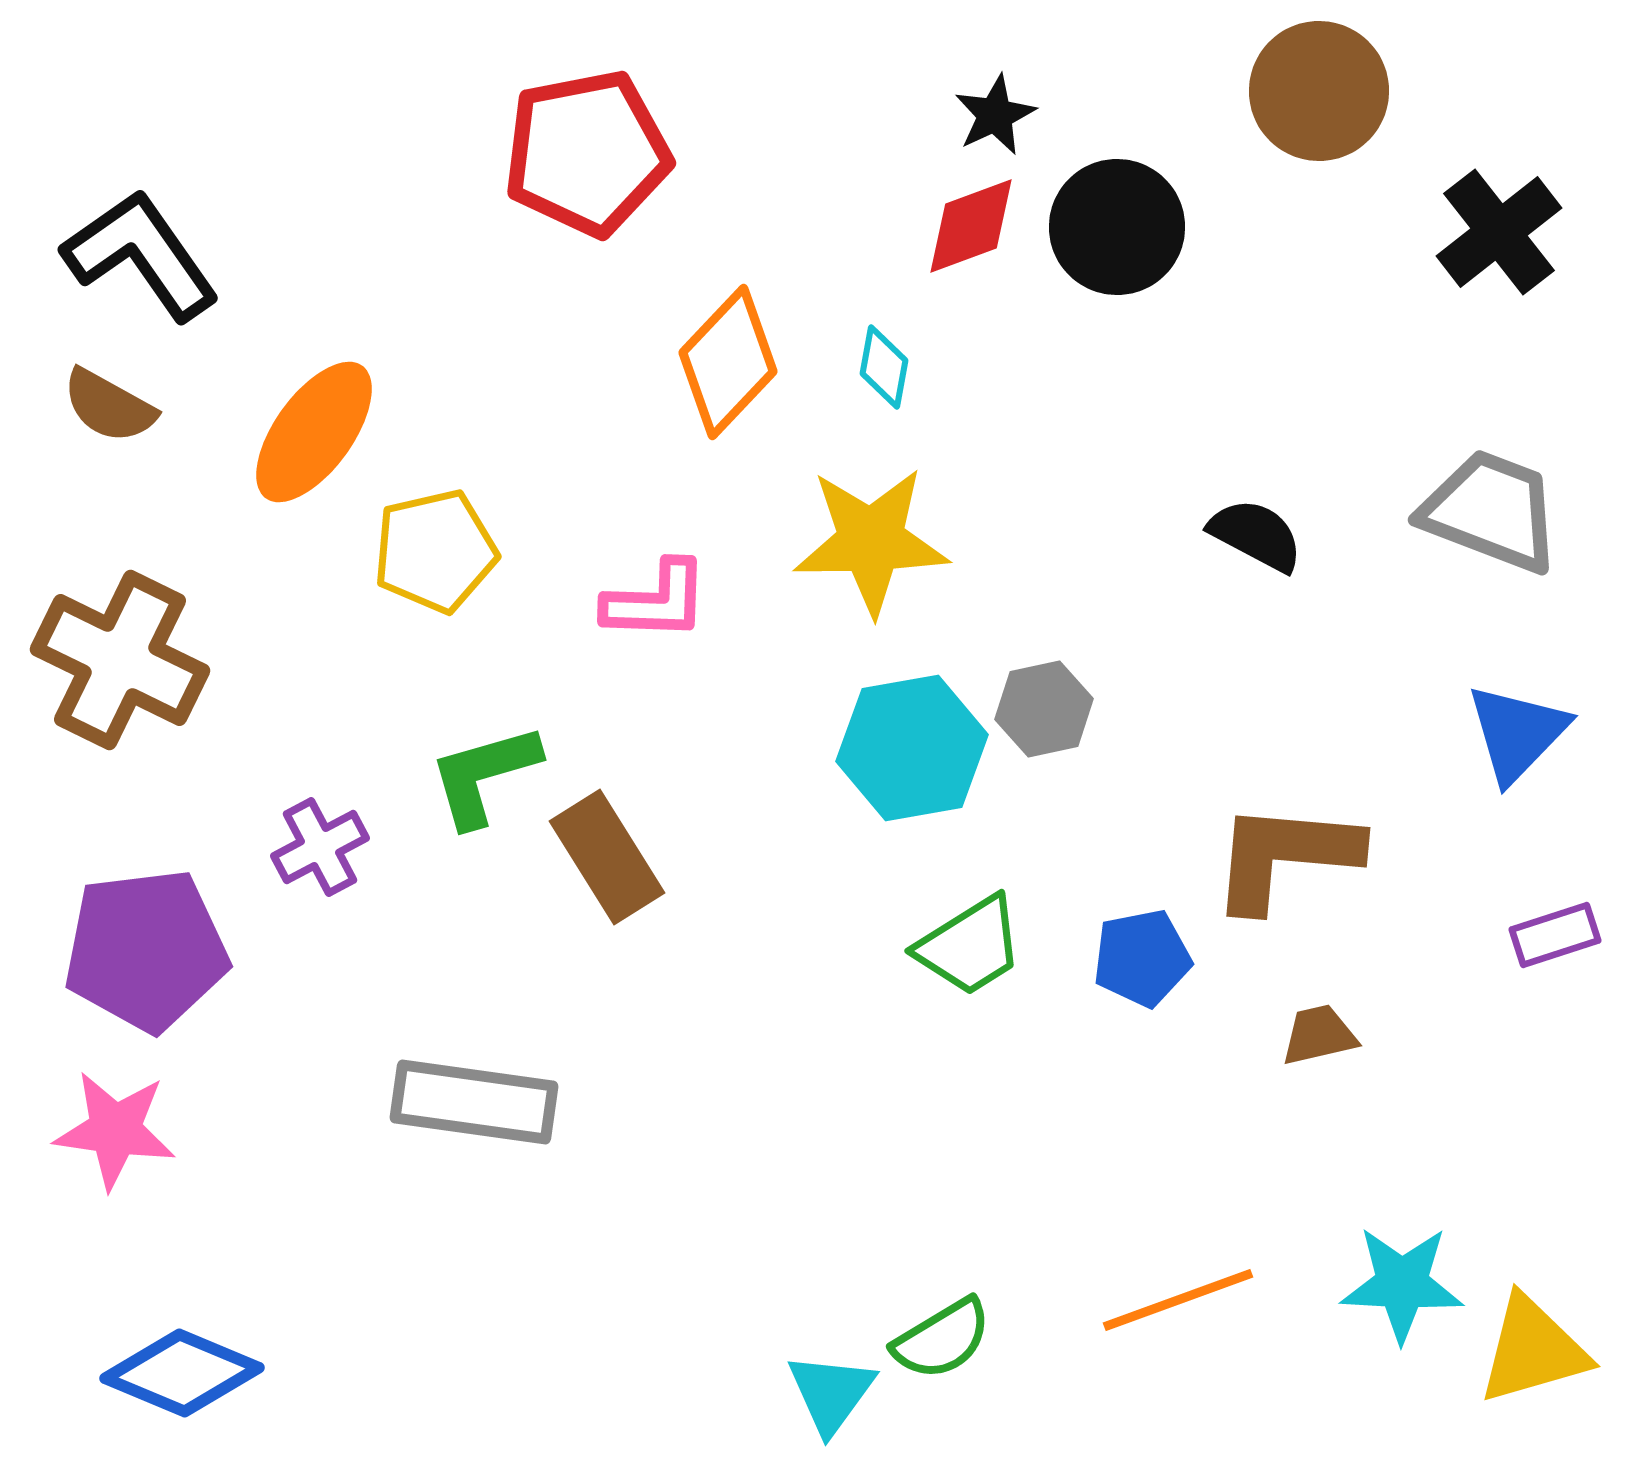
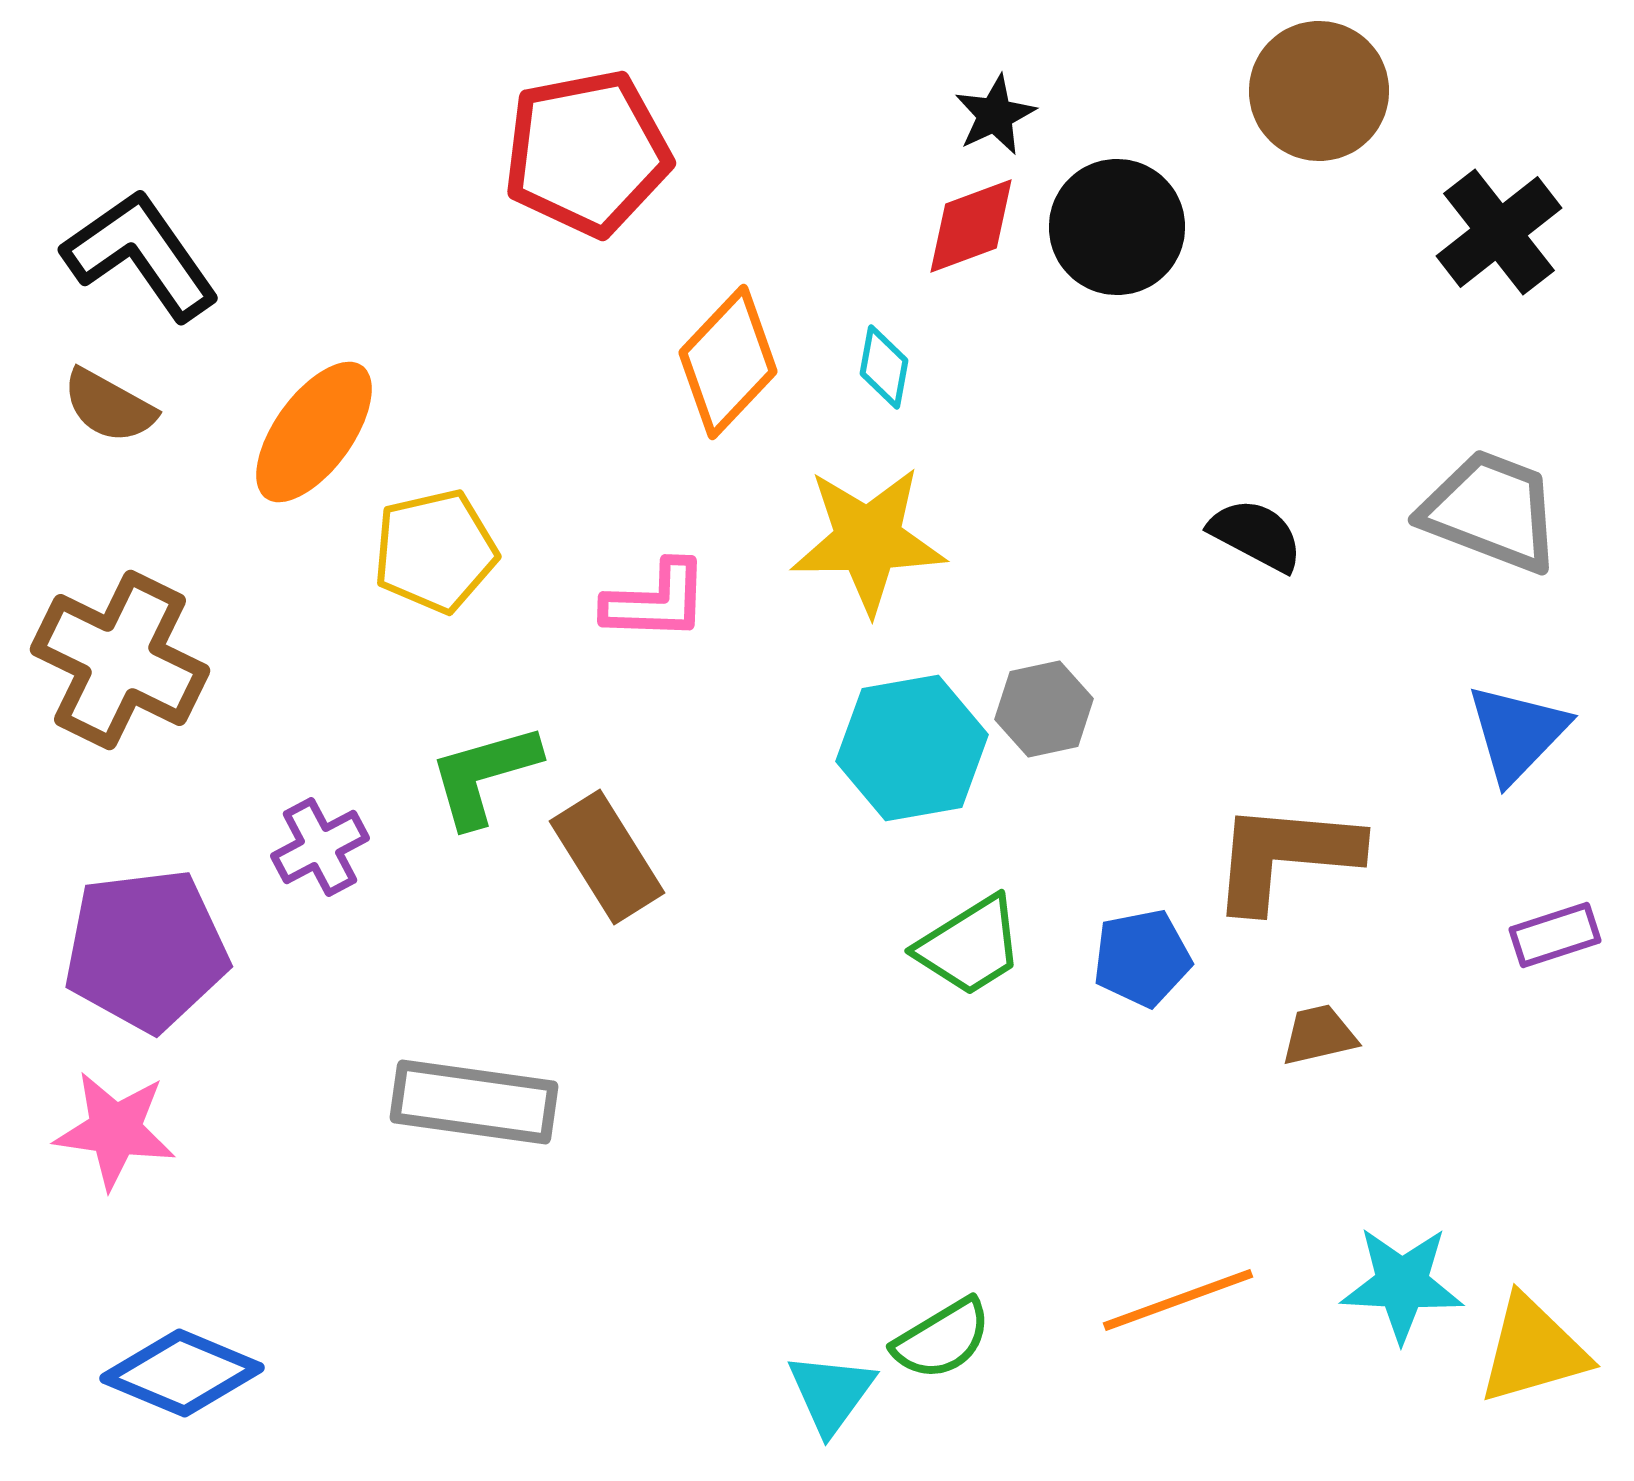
yellow star: moved 3 px left, 1 px up
